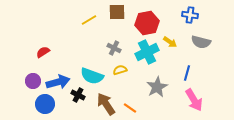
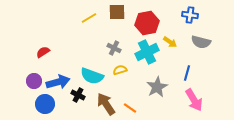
yellow line: moved 2 px up
purple circle: moved 1 px right
